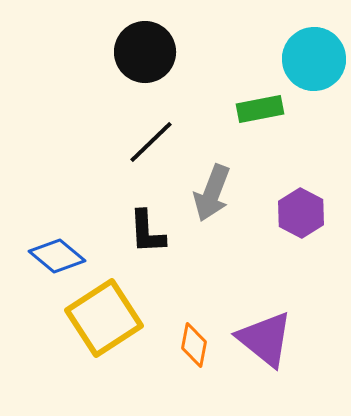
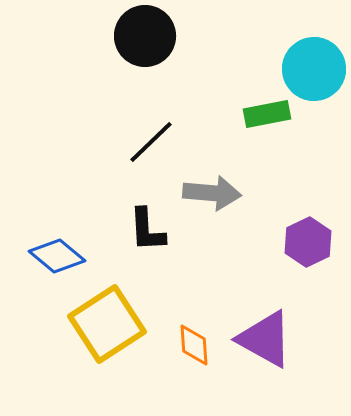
black circle: moved 16 px up
cyan circle: moved 10 px down
green rectangle: moved 7 px right, 5 px down
gray arrow: rotated 106 degrees counterclockwise
purple hexagon: moved 7 px right, 29 px down; rotated 6 degrees clockwise
black L-shape: moved 2 px up
yellow square: moved 3 px right, 6 px down
purple triangle: rotated 10 degrees counterclockwise
orange diamond: rotated 15 degrees counterclockwise
